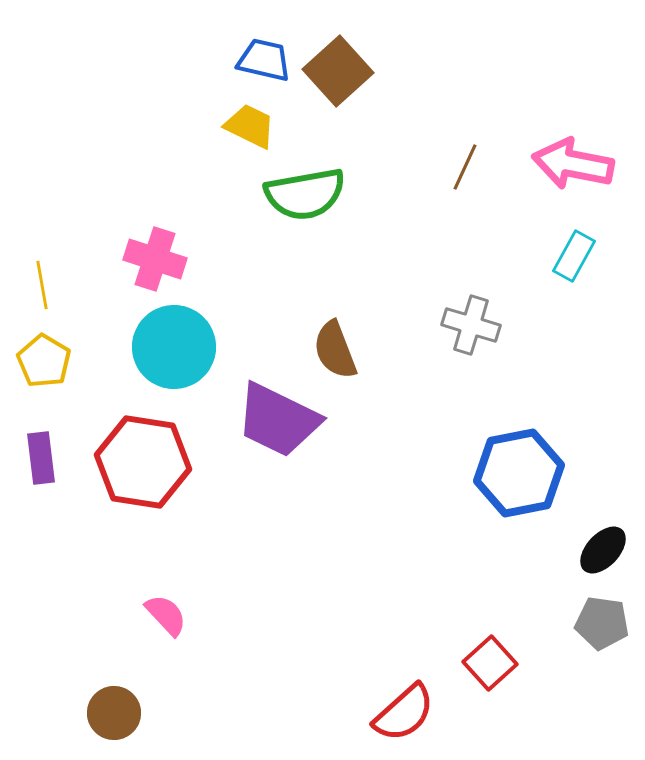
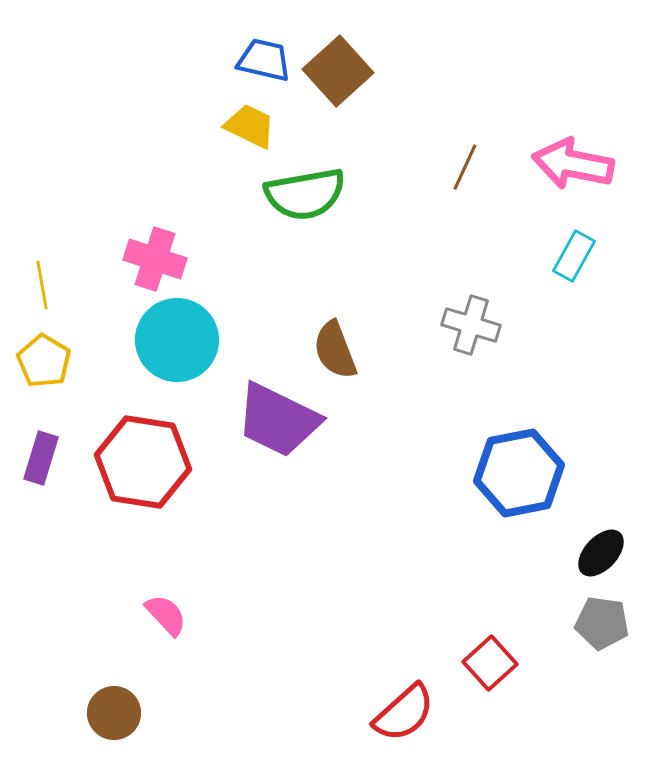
cyan circle: moved 3 px right, 7 px up
purple rectangle: rotated 24 degrees clockwise
black ellipse: moved 2 px left, 3 px down
